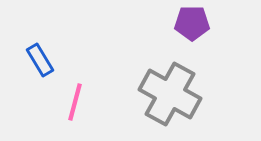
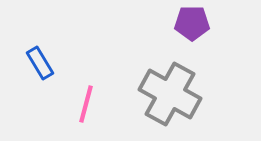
blue rectangle: moved 3 px down
pink line: moved 11 px right, 2 px down
